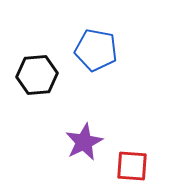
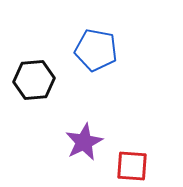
black hexagon: moved 3 px left, 5 px down
